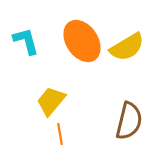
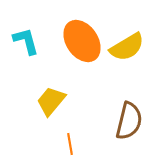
orange line: moved 10 px right, 10 px down
